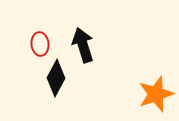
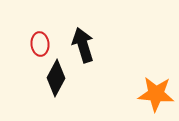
orange star: rotated 24 degrees clockwise
